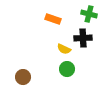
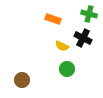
black cross: rotated 30 degrees clockwise
yellow semicircle: moved 2 px left, 3 px up
brown circle: moved 1 px left, 3 px down
